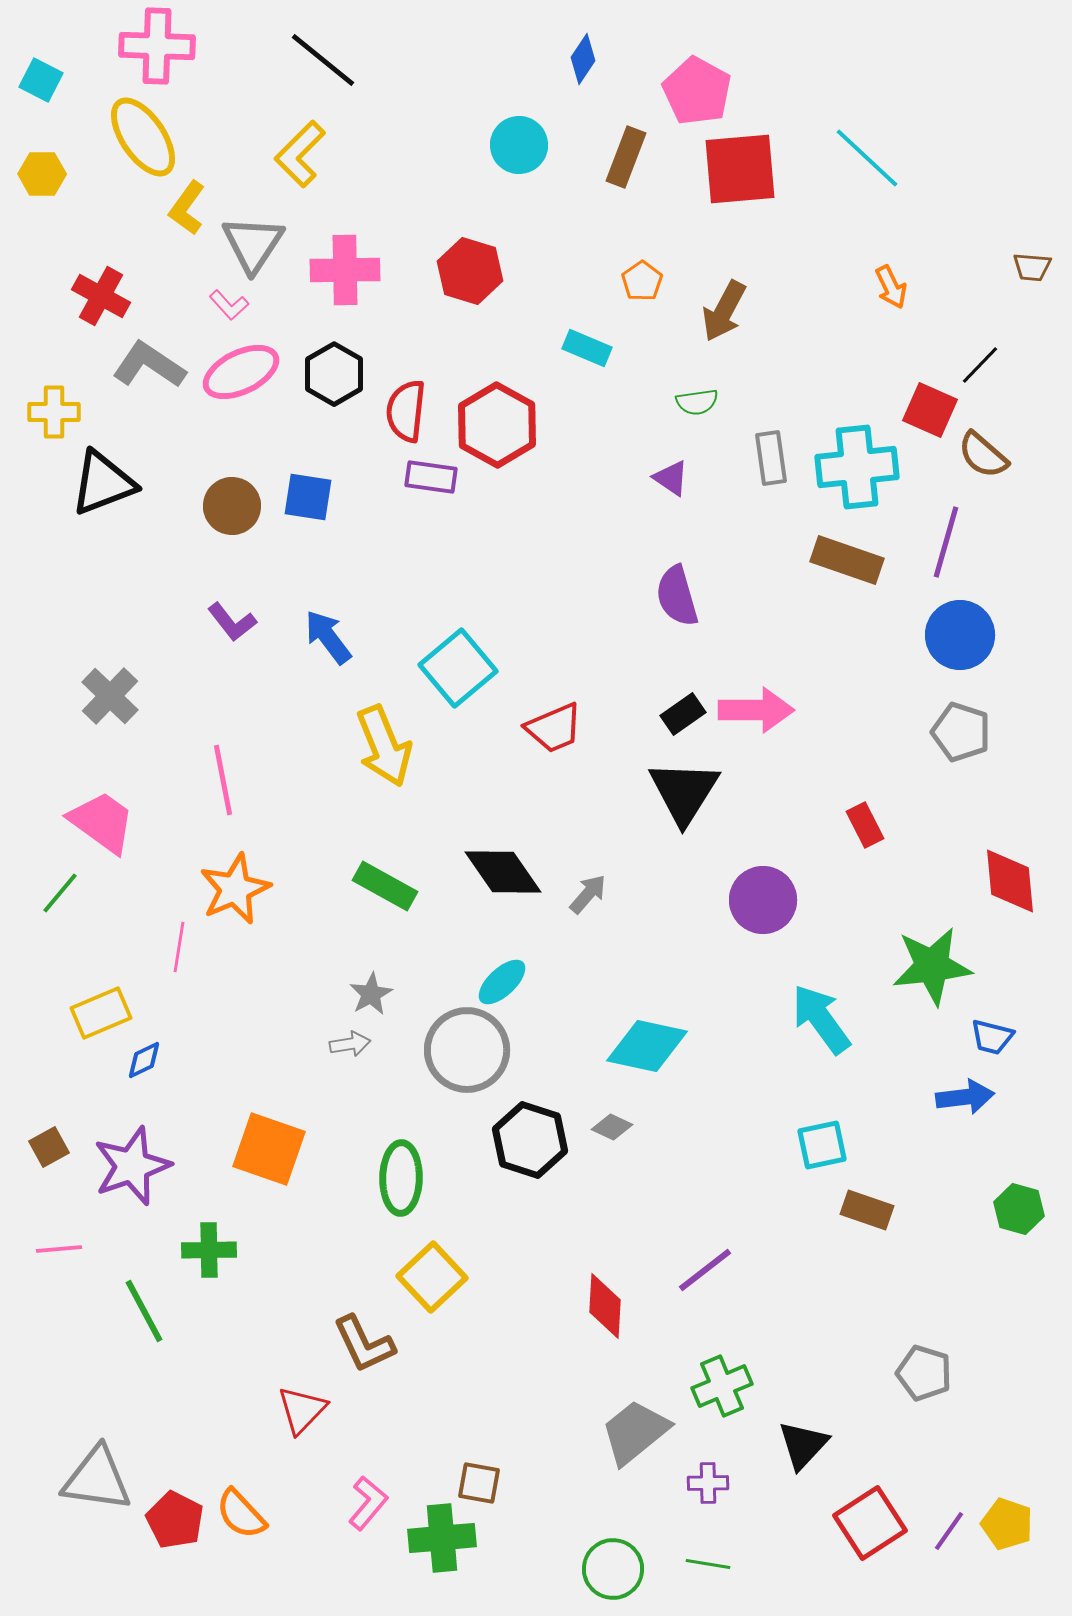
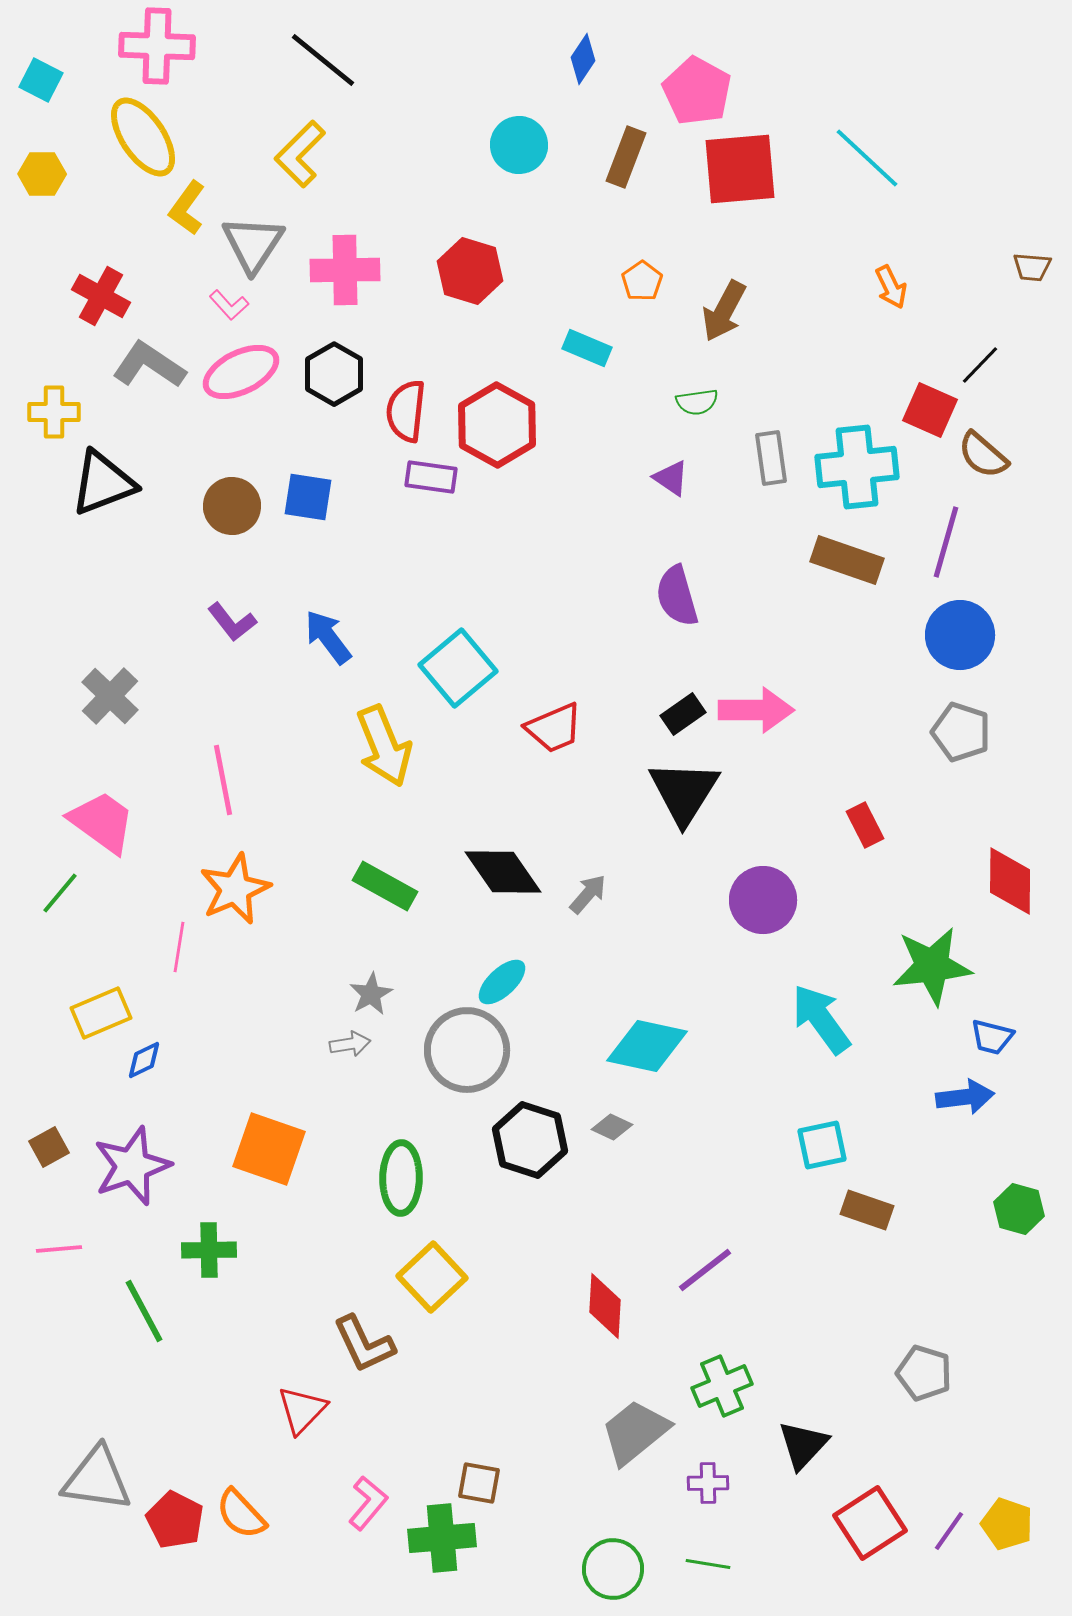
red diamond at (1010, 881): rotated 6 degrees clockwise
